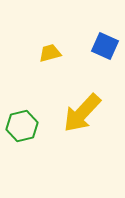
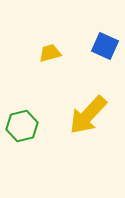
yellow arrow: moved 6 px right, 2 px down
